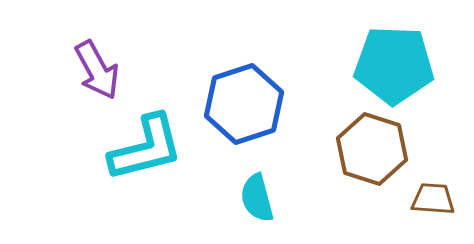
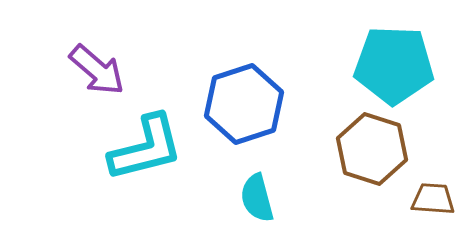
purple arrow: rotated 20 degrees counterclockwise
